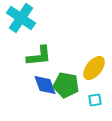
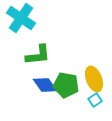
green L-shape: moved 1 px left, 1 px up
yellow ellipse: moved 11 px down; rotated 60 degrees counterclockwise
blue diamond: rotated 15 degrees counterclockwise
cyan square: rotated 24 degrees counterclockwise
